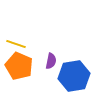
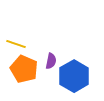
orange pentagon: moved 5 px right, 3 px down
blue hexagon: rotated 20 degrees counterclockwise
